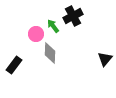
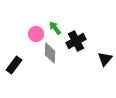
black cross: moved 3 px right, 25 px down
green arrow: moved 2 px right, 2 px down
